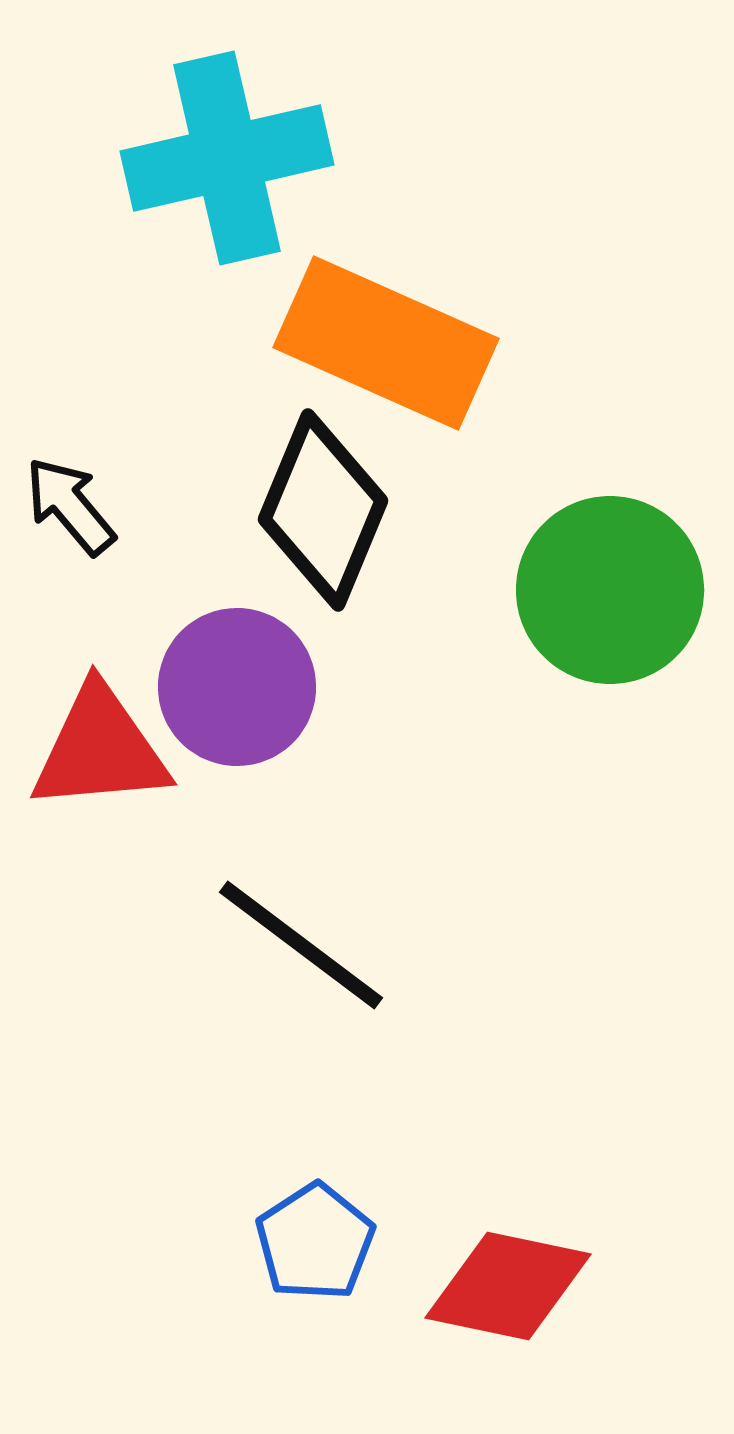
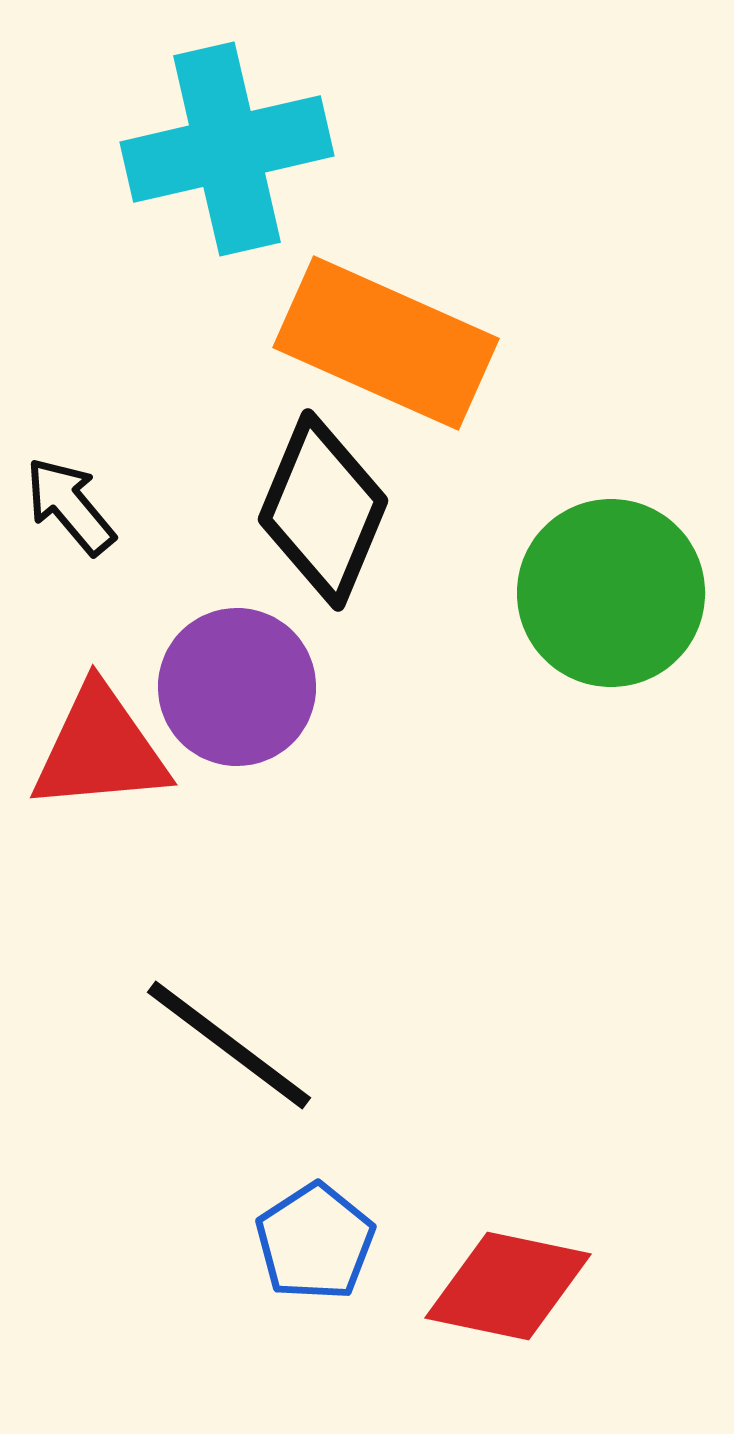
cyan cross: moved 9 px up
green circle: moved 1 px right, 3 px down
black line: moved 72 px left, 100 px down
